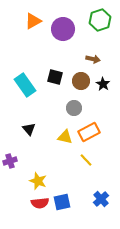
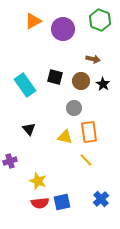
green hexagon: rotated 20 degrees counterclockwise
orange rectangle: rotated 70 degrees counterclockwise
